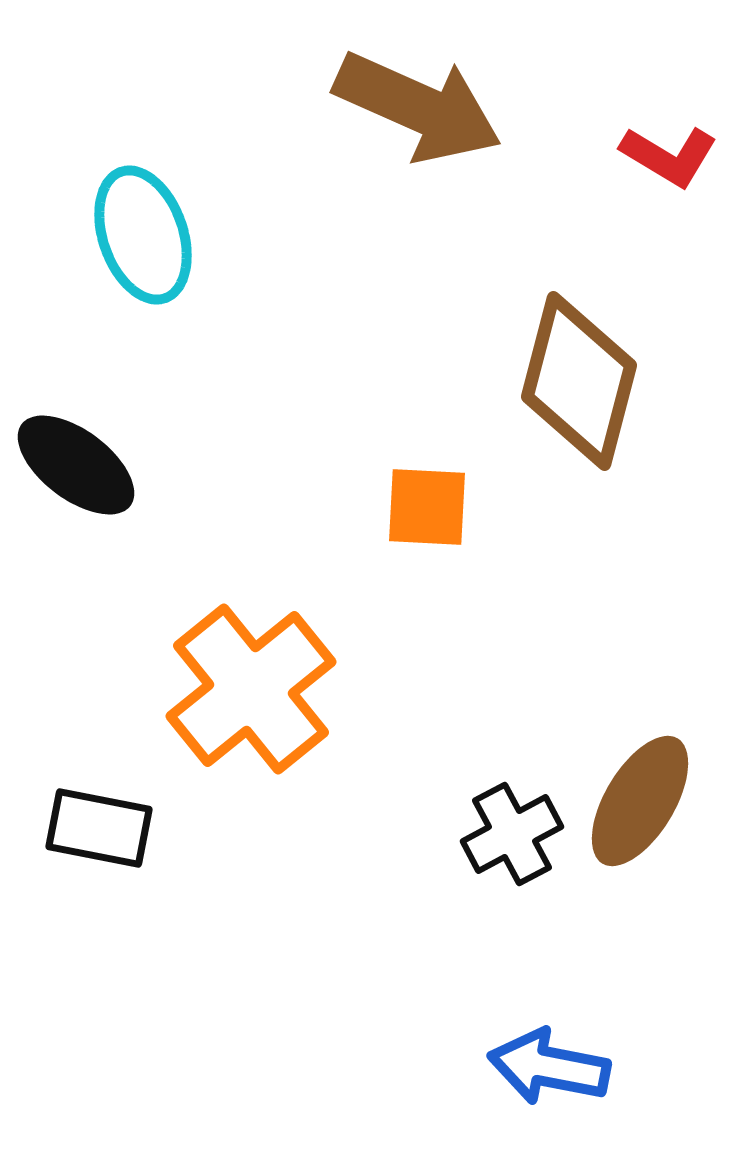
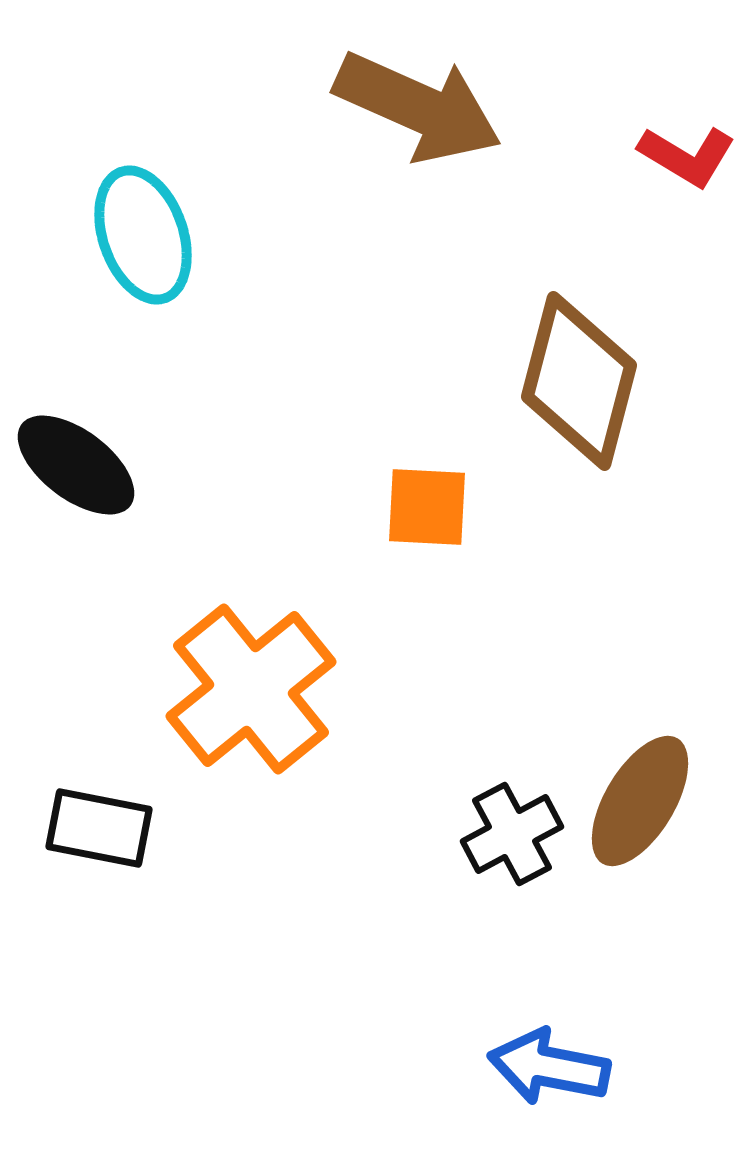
red L-shape: moved 18 px right
